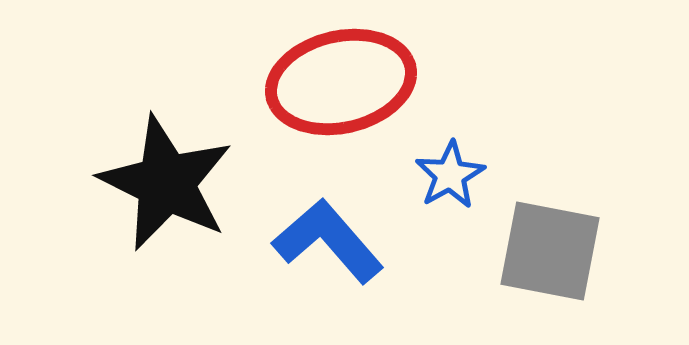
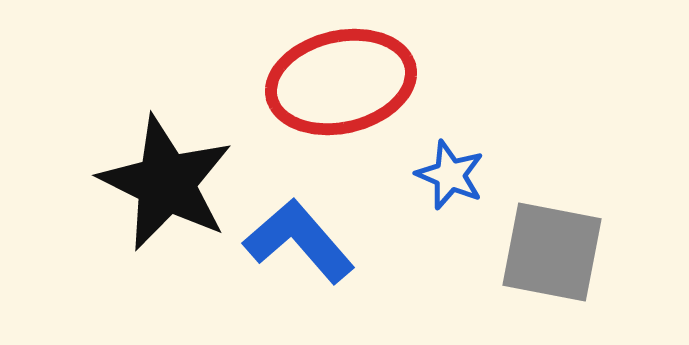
blue star: rotated 20 degrees counterclockwise
blue L-shape: moved 29 px left
gray square: moved 2 px right, 1 px down
